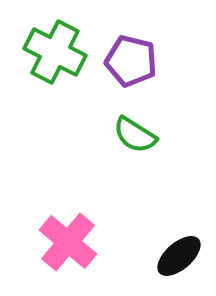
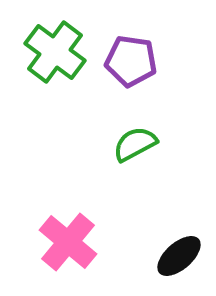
green cross: rotated 10 degrees clockwise
purple pentagon: rotated 6 degrees counterclockwise
green semicircle: moved 9 px down; rotated 120 degrees clockwise
